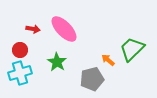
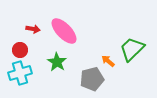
pink ellipse: moved 2 px down
orange arrow: moved 1 px down
